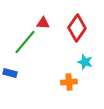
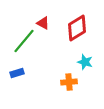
red triangle: rotated 24 degrees clockwise
red diamond: rotated 24 degrees clockwise
green line: moved 1 px left, 1 px up
blue rectangle: moved 7 px right; rotated 32 degrees counterclockwise
